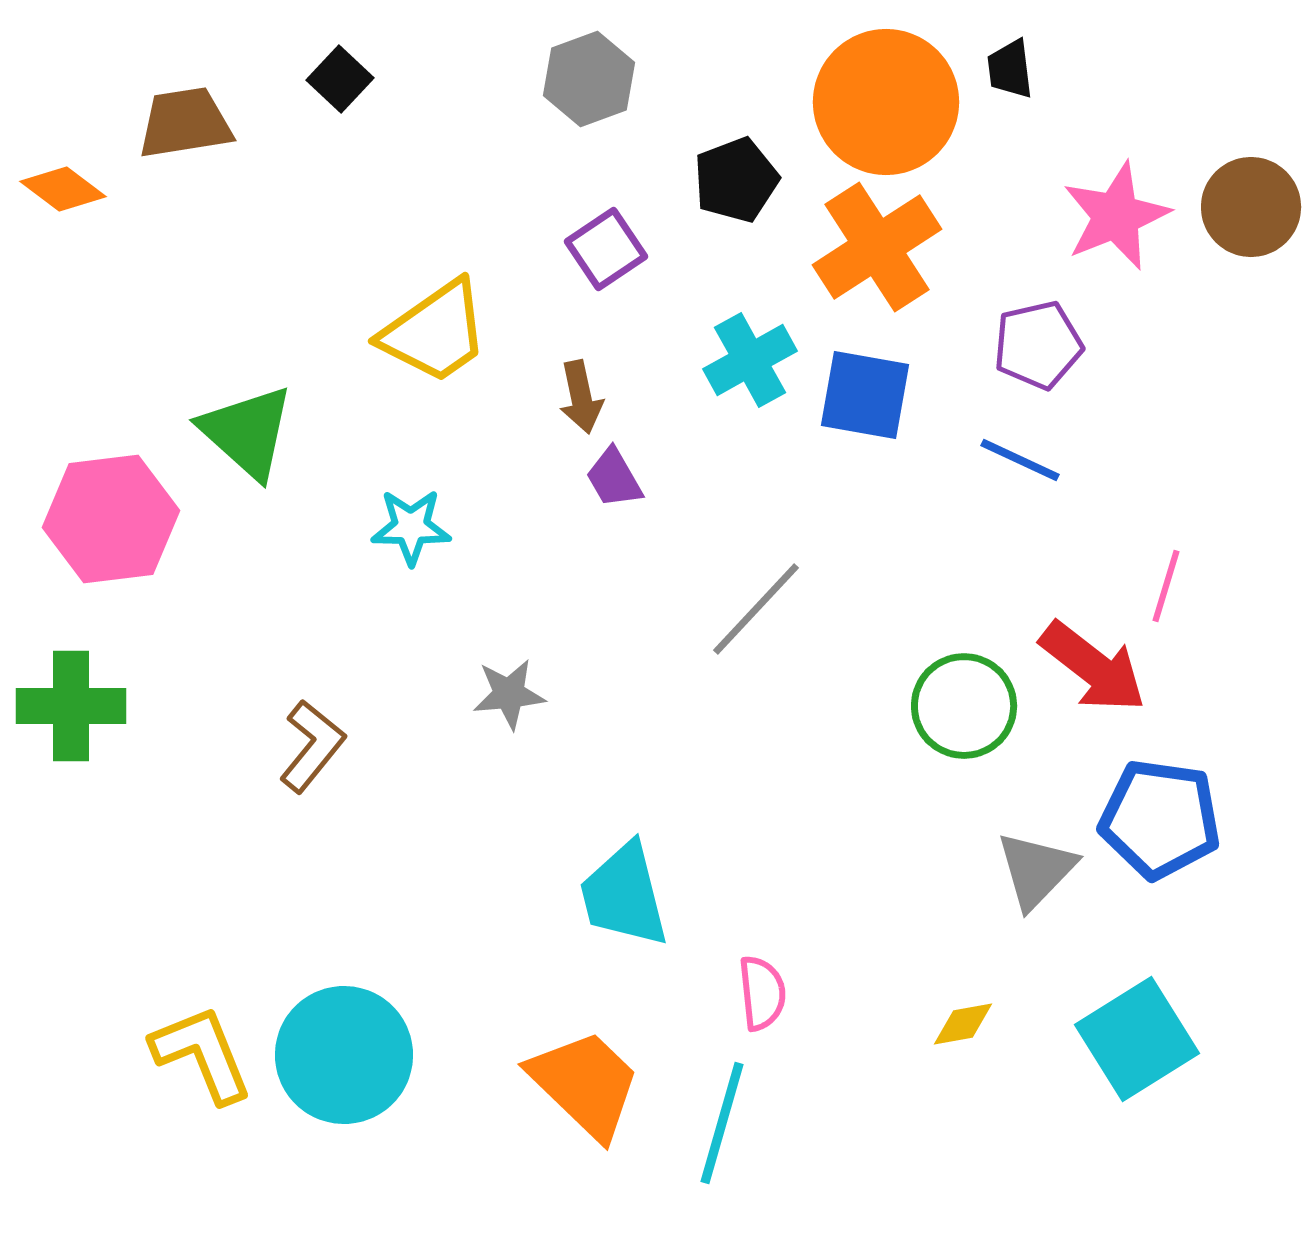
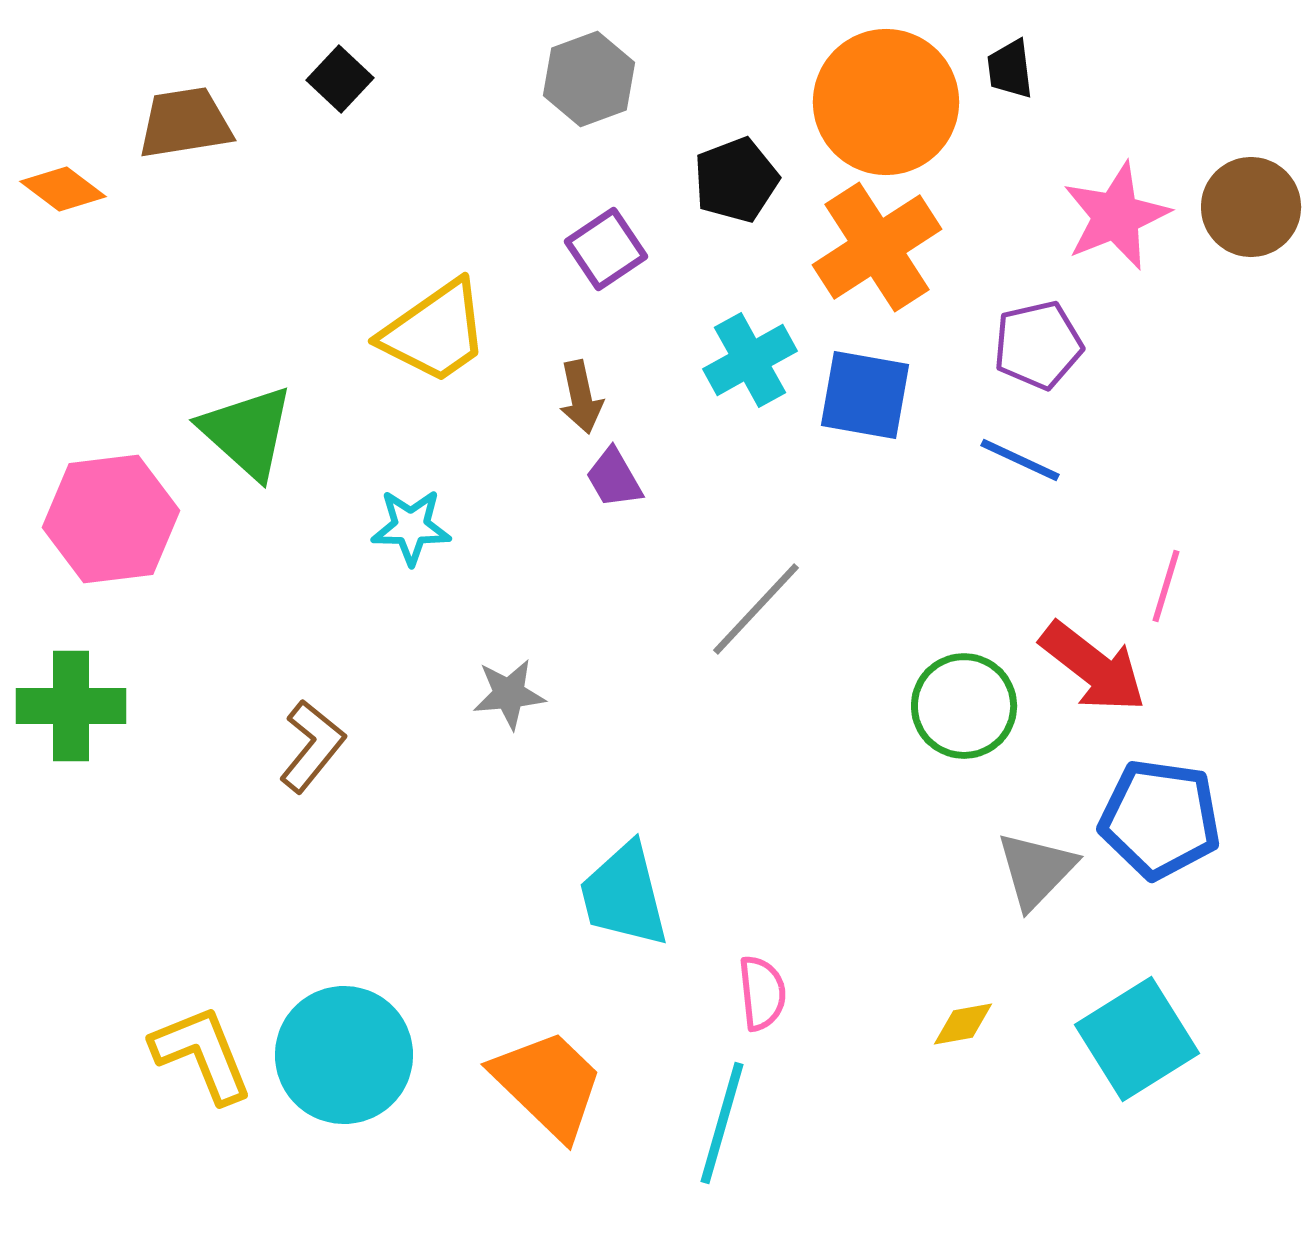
orange trapezoid: moved 37 px left
